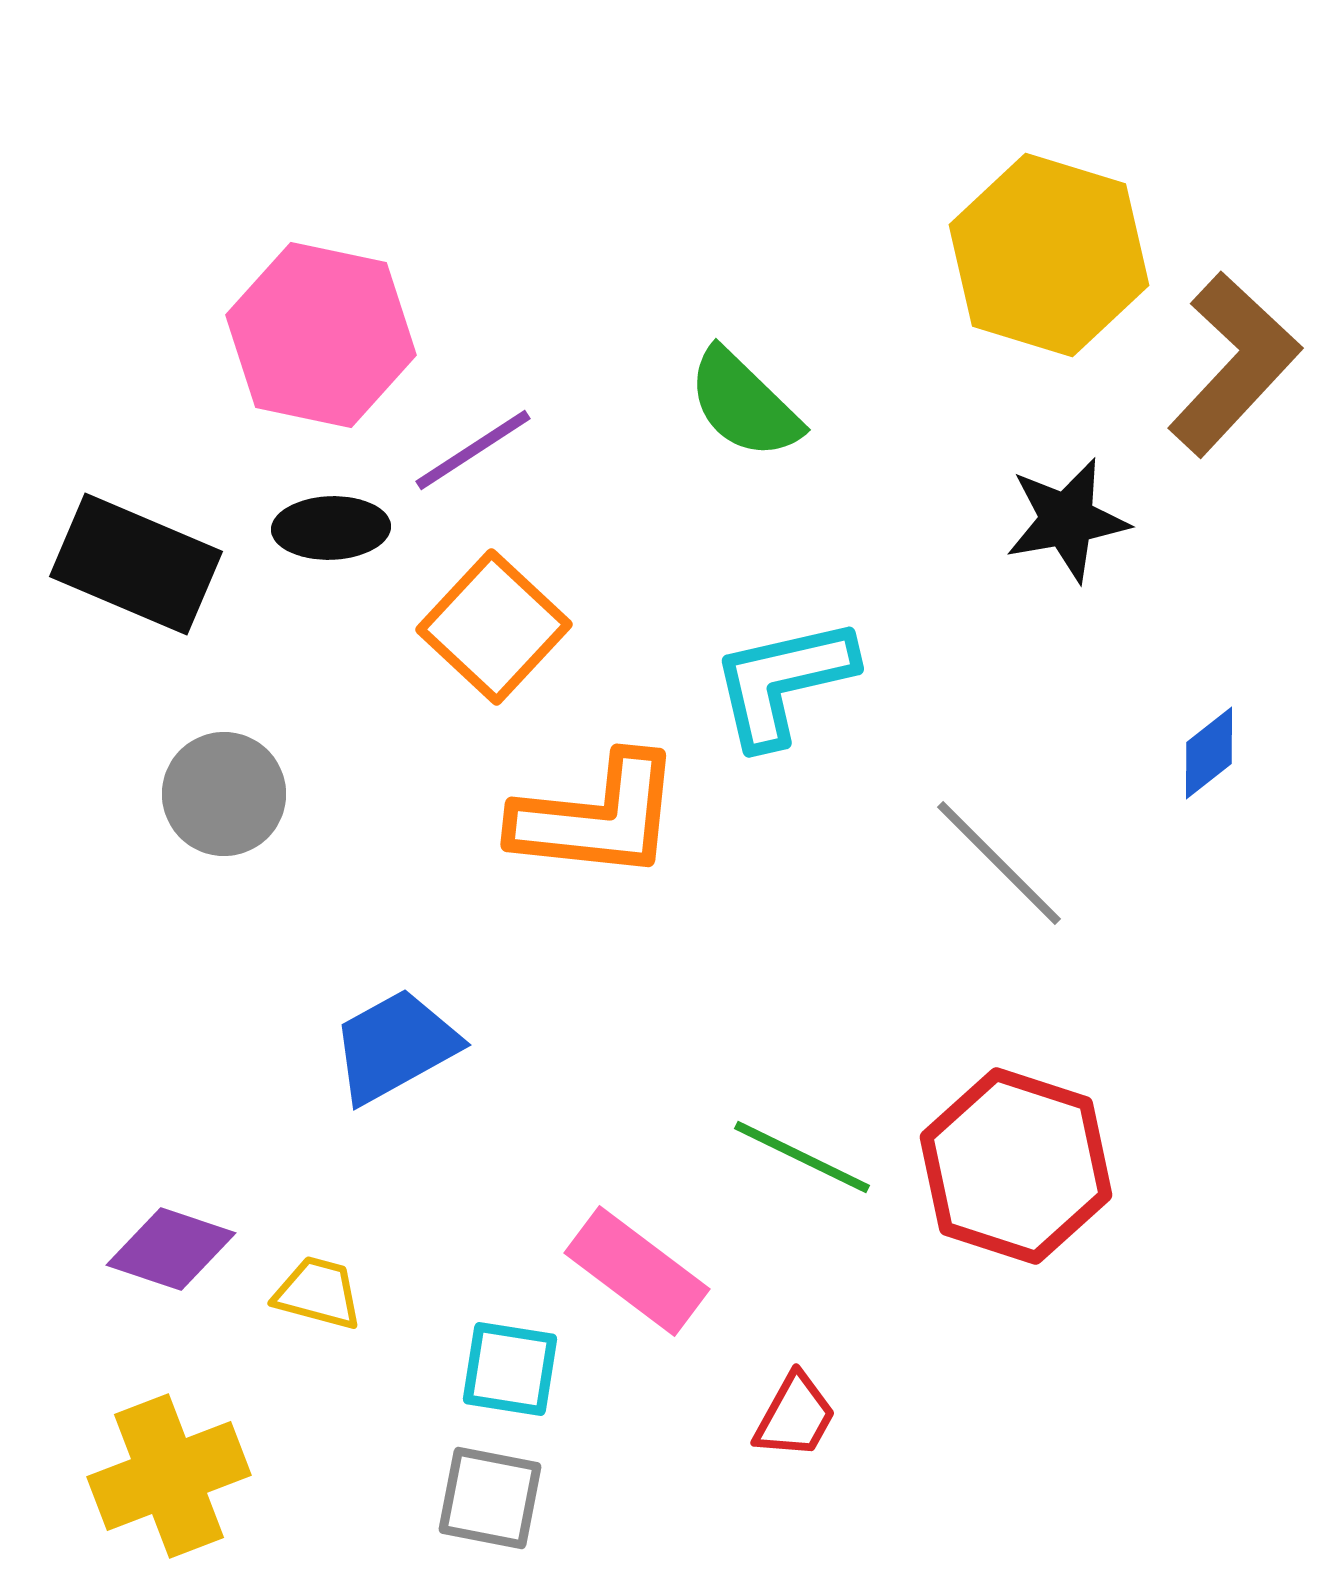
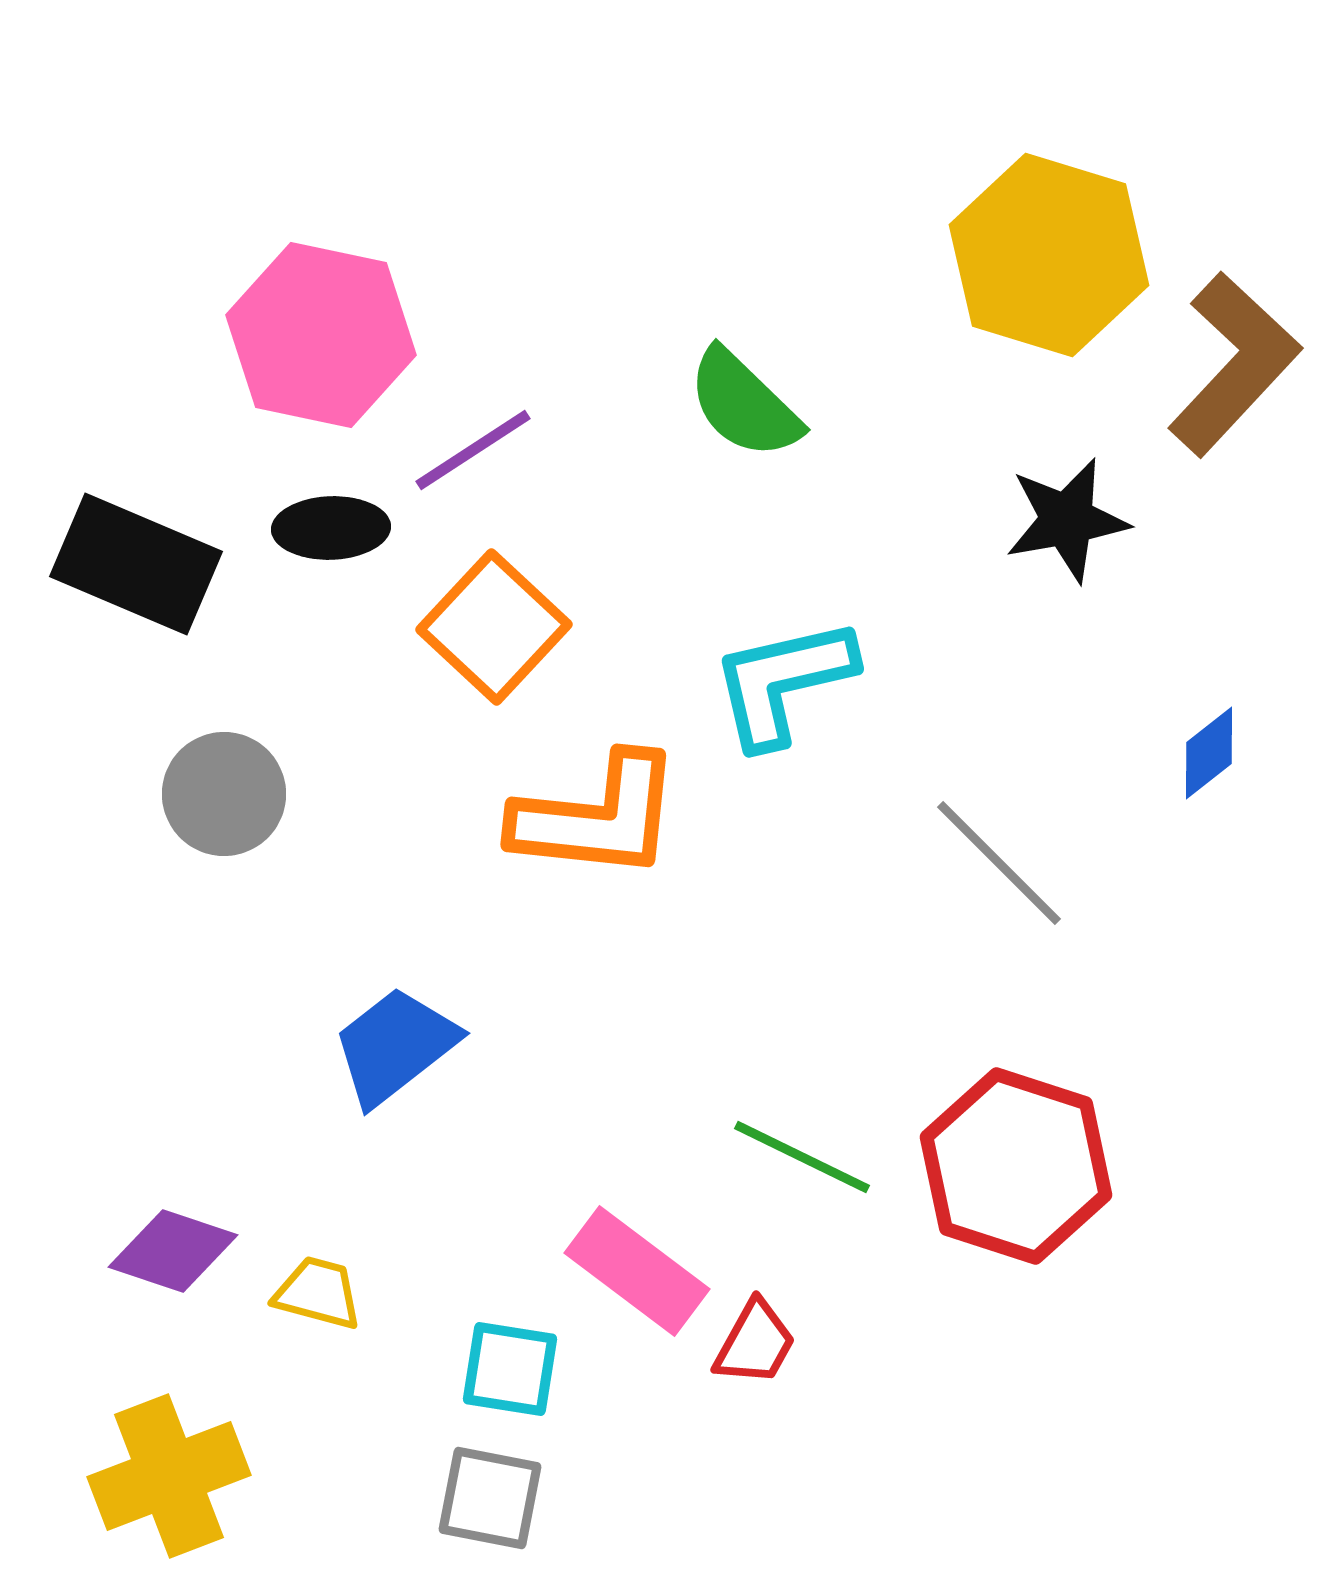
blue trapezoid: rotated 9 degrees counterclockwise
purple diamond: moved 2 px right, 2 px down
red trapezoid: moved 40 px left, 73 px up
